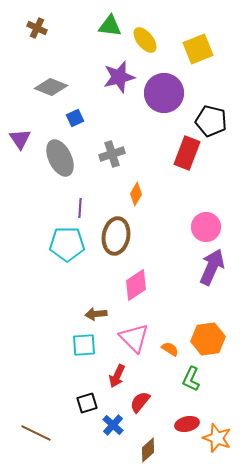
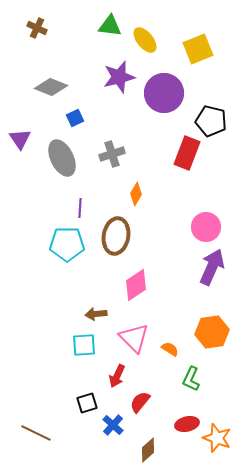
gray ellipse: moved 2 px right
orange hexagon: moved 4 px right, 7 px up
